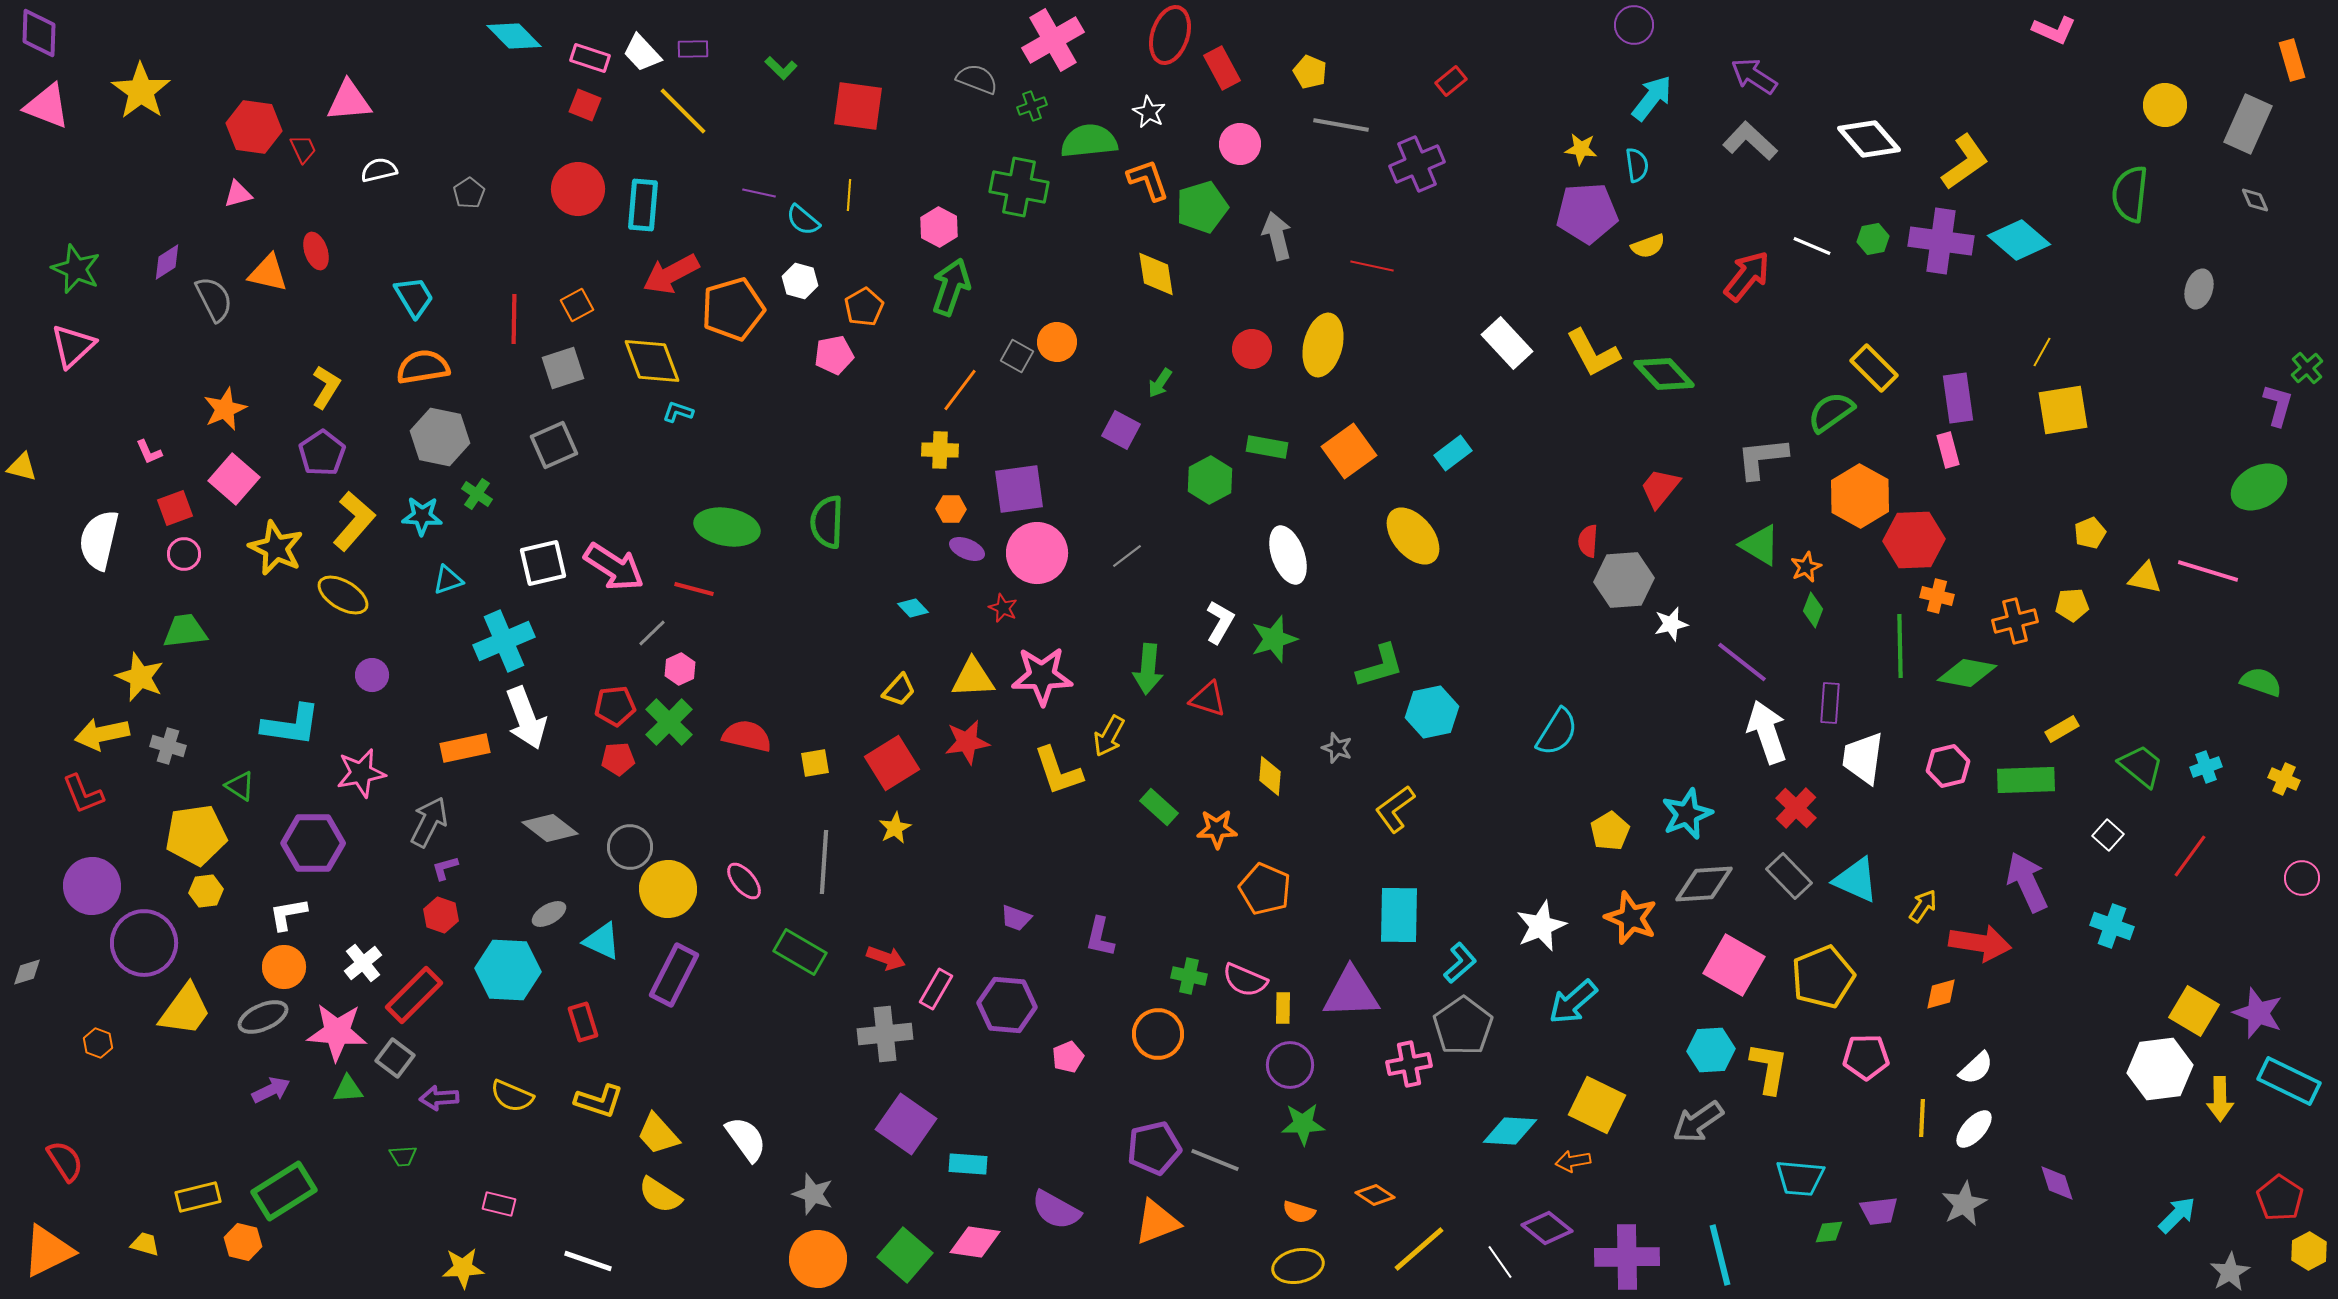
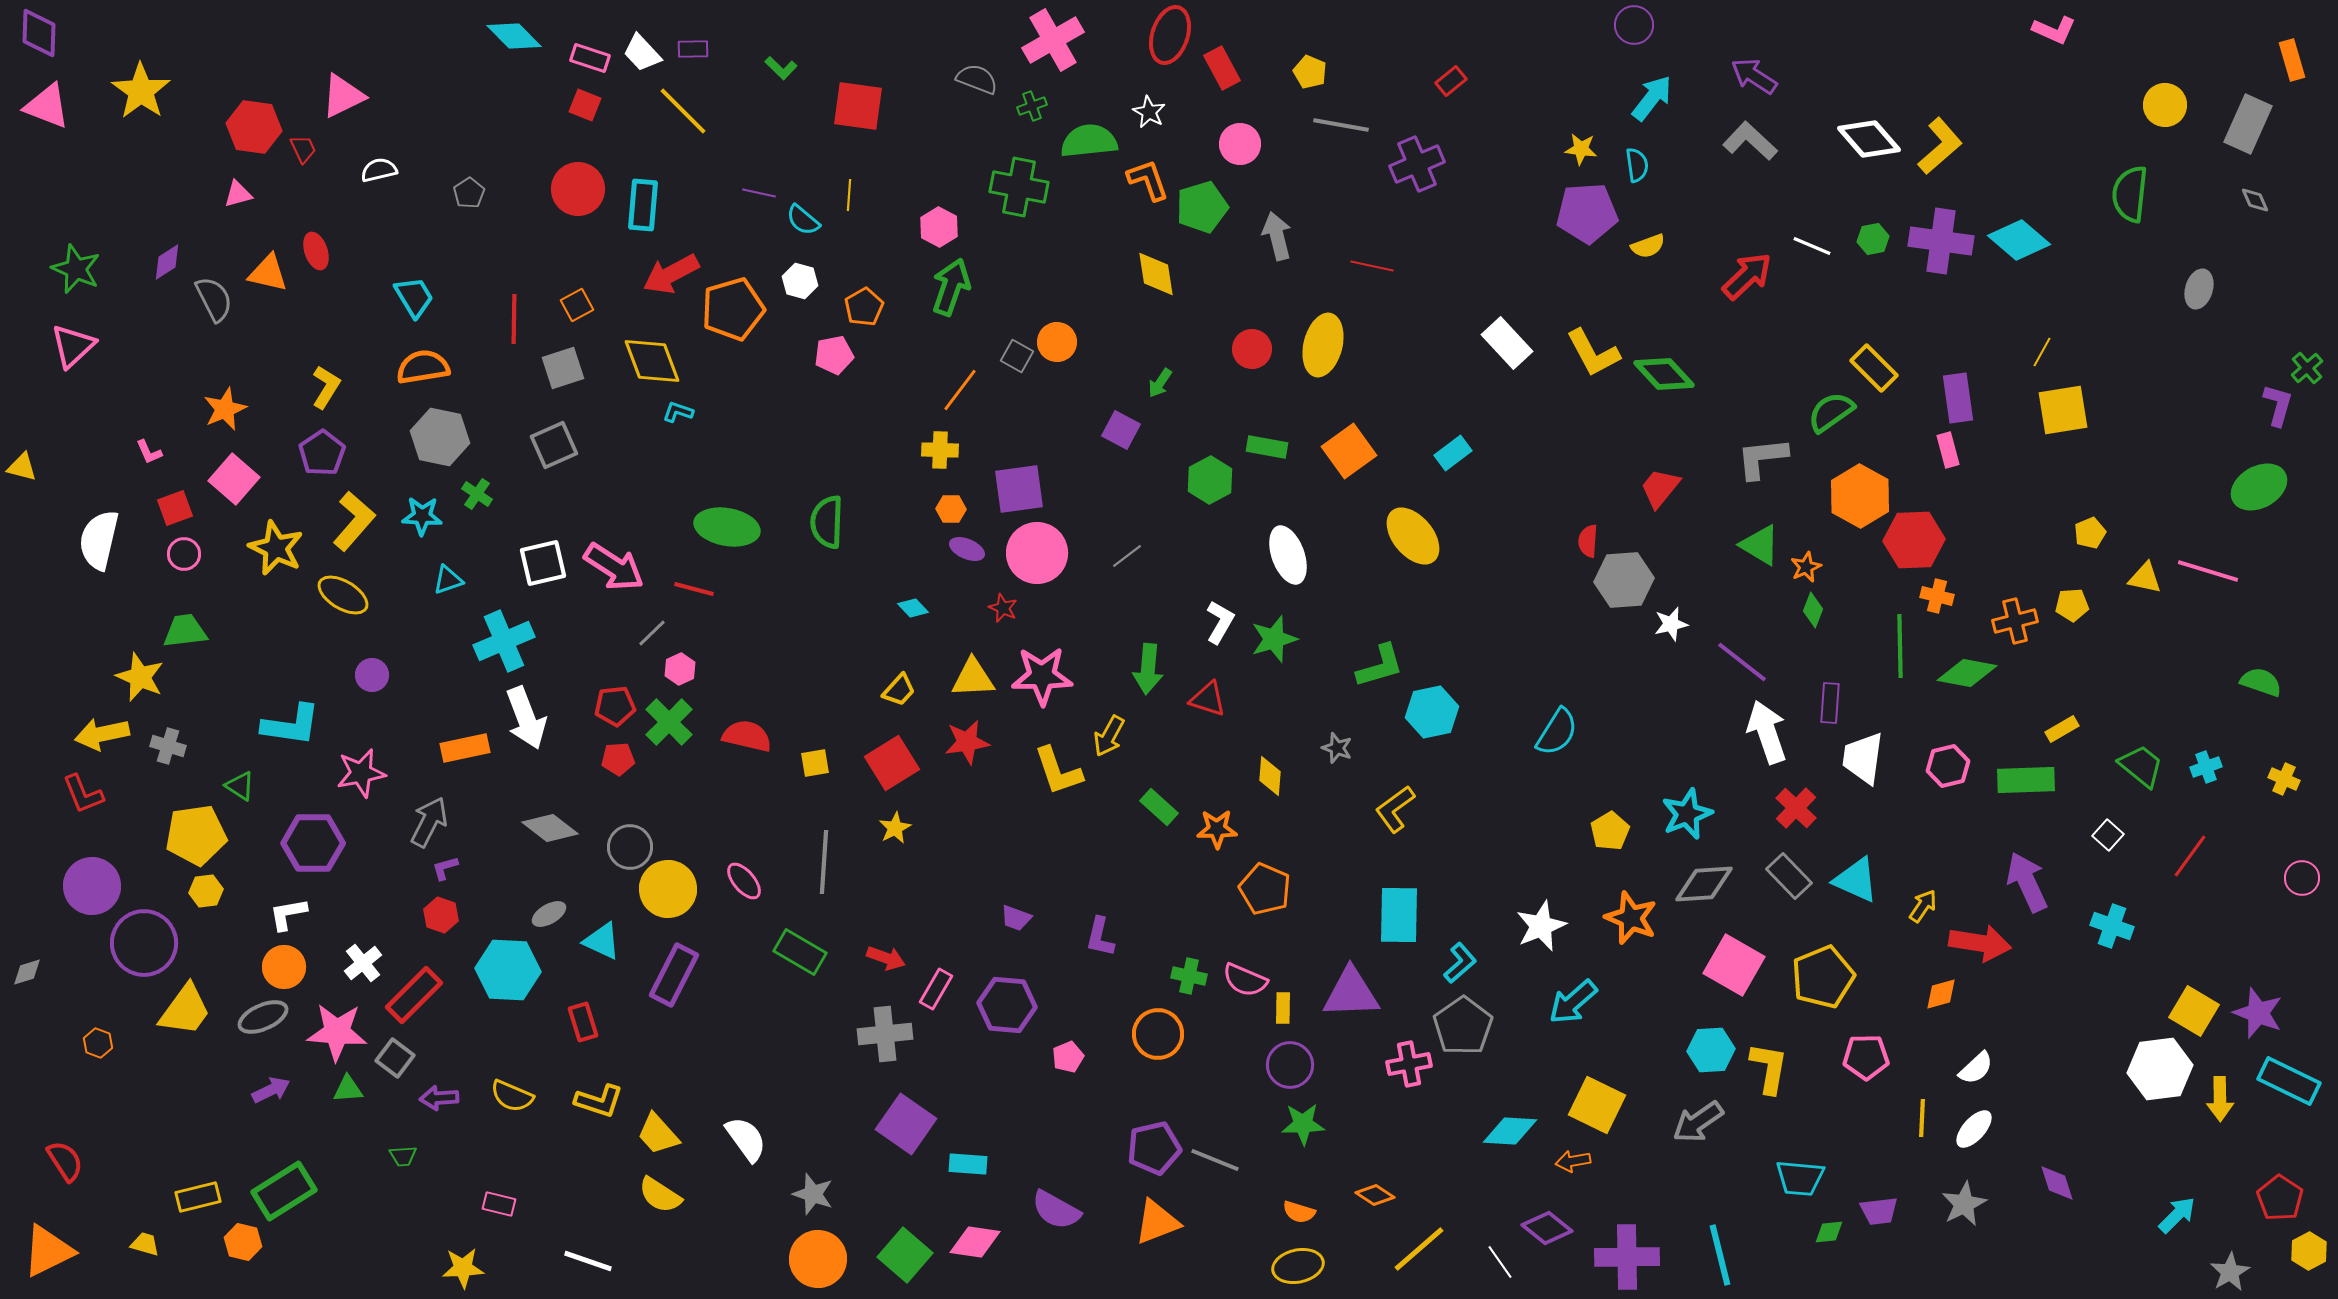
pink triangle at (349, 101): moved 6 px left, 5 px up; rotated 21 degrees counterclockwise
yellow L-shape at (1965, 162): moved 25 px left, 16 px up; rotated 6 degrees counterclockwise
red arrow at (1747, 276): rotated 8 degrees clockwise
